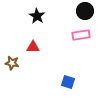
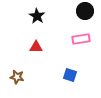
pink rectangle: moved 4 px down
red triangle: moved 3 px right
brown star: moved 5 px right, 14 px down
blue square: moved 2 px right, 7 px up
